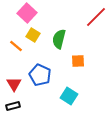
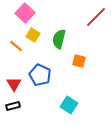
pink square: moved 2 px left
orange square: moved 1 px right; rotated 16 degrees clockwise
cyan square: moved 9 px down
